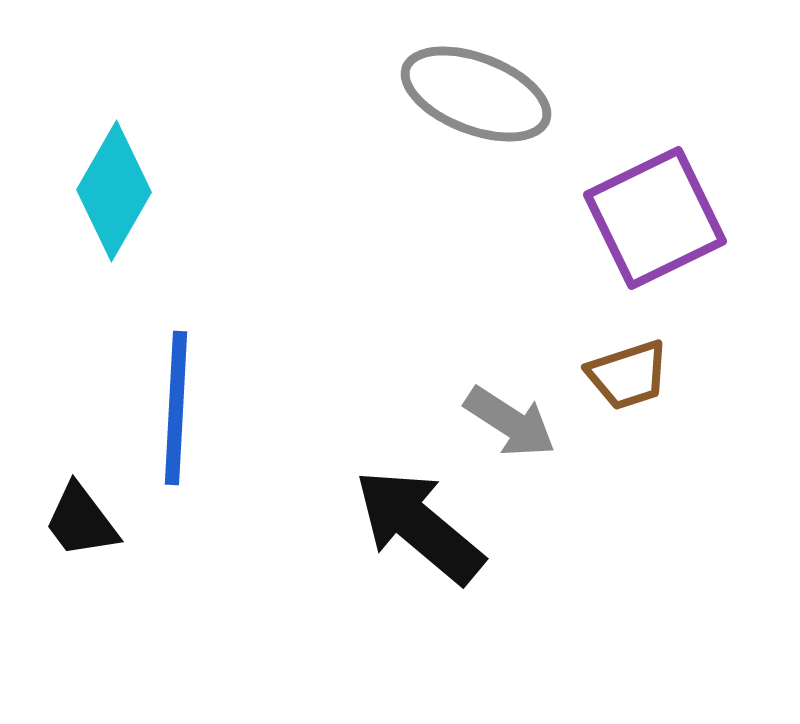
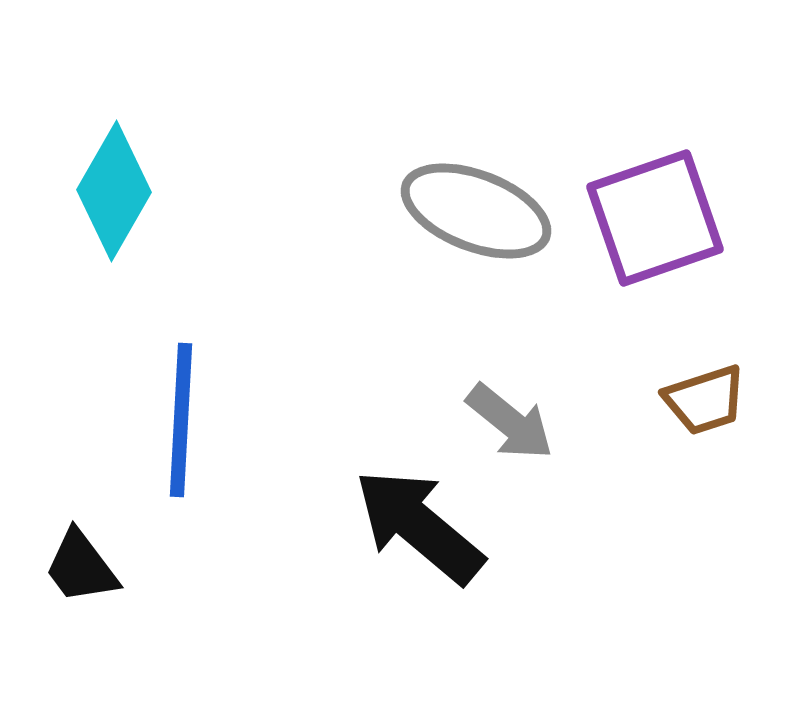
gray ellipse: moved 117 px down
purple square: rotated 7 degrees clockwise
brown trapezoid: moved 77 px right, 25 px down
blue line: moved 5 px right, 12 px down
gray arrow: rotated 6 degrees clockwise
black trapezoid: moved 46 px down
